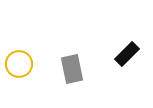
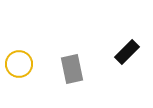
black rectangle: moved 2 px up
